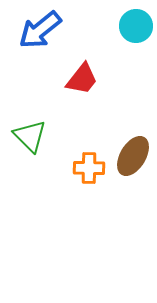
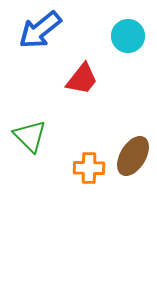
cyan circle: moved 8 px left, 10 px down
